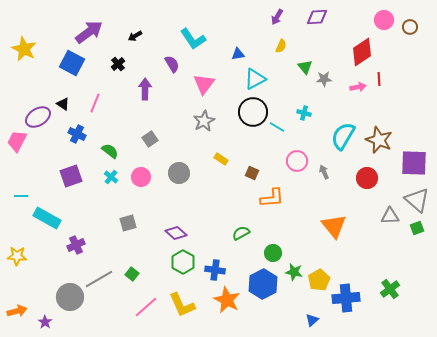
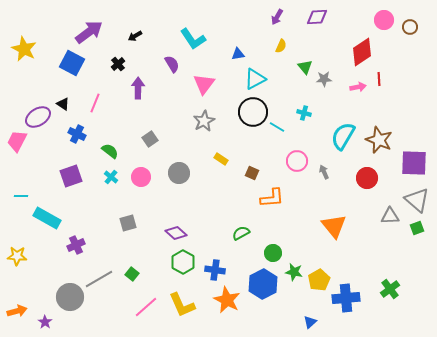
purple arrow at (145, 89): moved 7 px left, 1 px up
blue triangle at (312, 320): moved 2 px left, 2 px down
